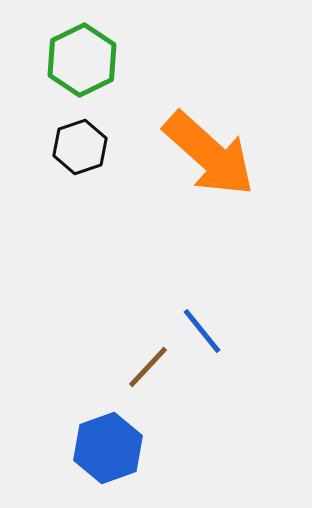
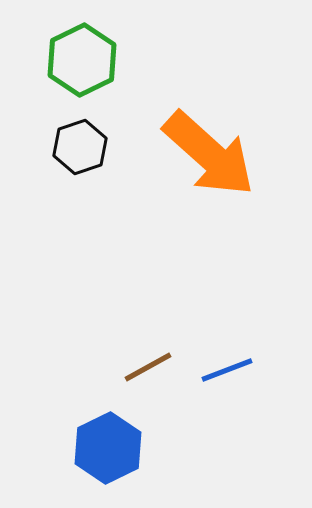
blue line: moved 25 px right, 39 px down; rotated 72 degrees counterclockwise
brown line: rotated 18 degrees clockwise
blue hexagon: rotated 6 degrees counterclockwise
